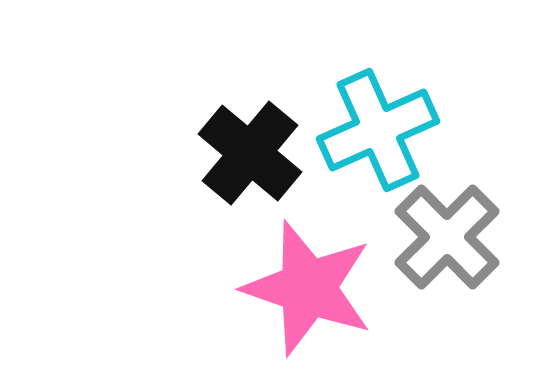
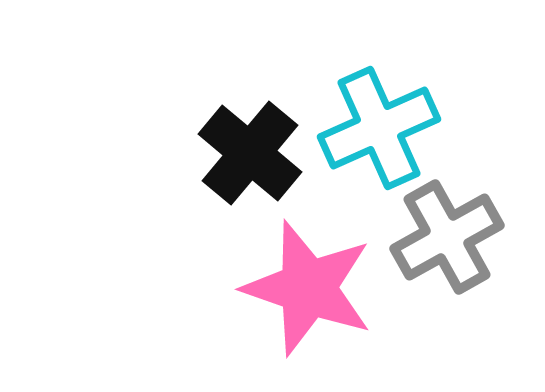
cyan cross: moved 1 px right, 2 px up
gray cross: rotated 16 degrees clockwise
